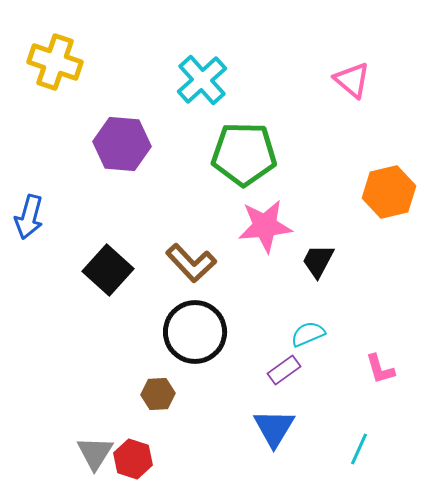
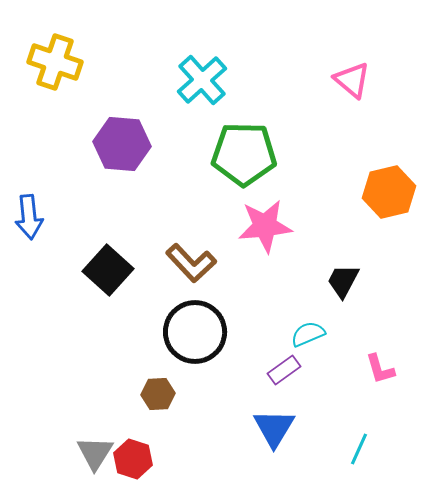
blue arrow: rotated 21 degrees counterclockwise
black trapezoid: moved 25 px right, 20 px down
